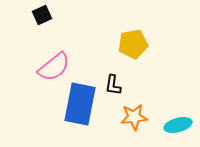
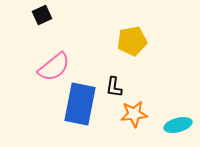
yellow pentagon: moved 1 px left, 3 px up
black L-shape: moved 1 px right, 2 px down
orange star: moved 3 px up
